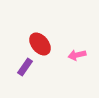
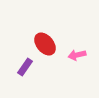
red ellipse: moved 5 px right
